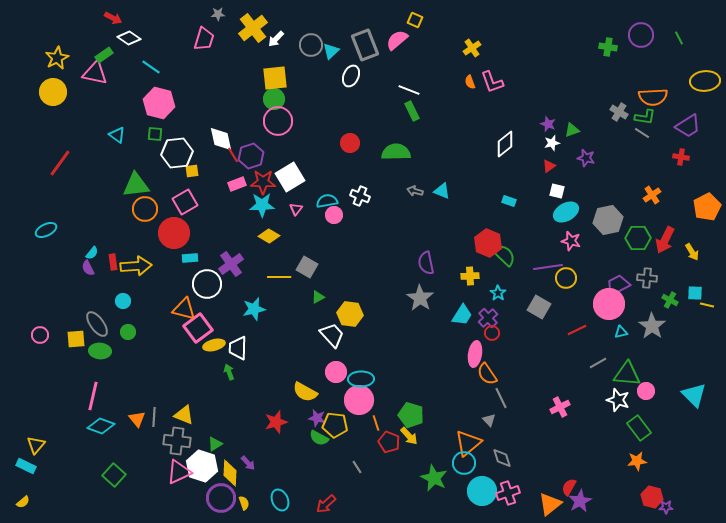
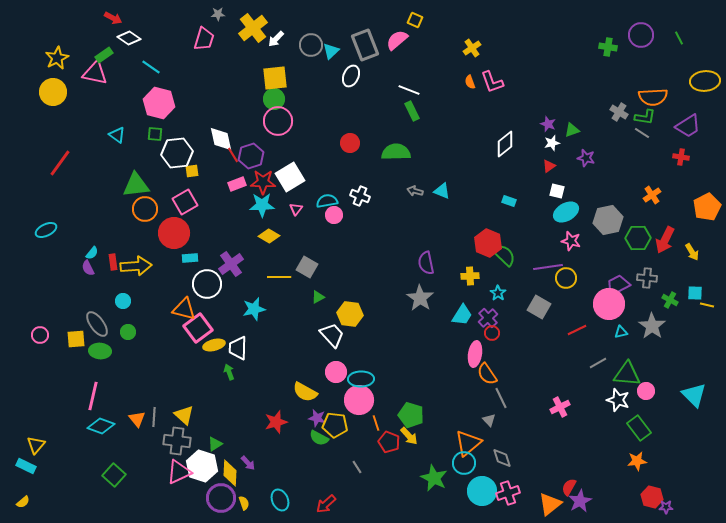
yellow triangle at (184, 415): rotated 20 degrees clockwise
